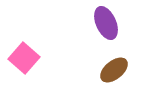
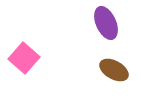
brown ellipse: rotated 68 degrees clockwise
